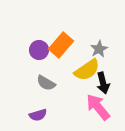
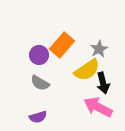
orange rectangle: moved 1 px right
purple circle: moved 5 px down
gray semicircle: moved 6 px left
pink arrow: rotated 24 degrees counterclockwise
purple semicircle: moved 2 px down
